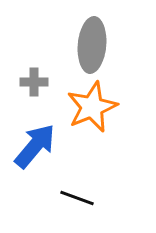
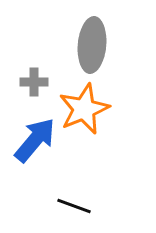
orange star: moved 8 px left, 2 px down
blue arrow: moved 6 px up
black line: moved 3 px left, 8 px down
